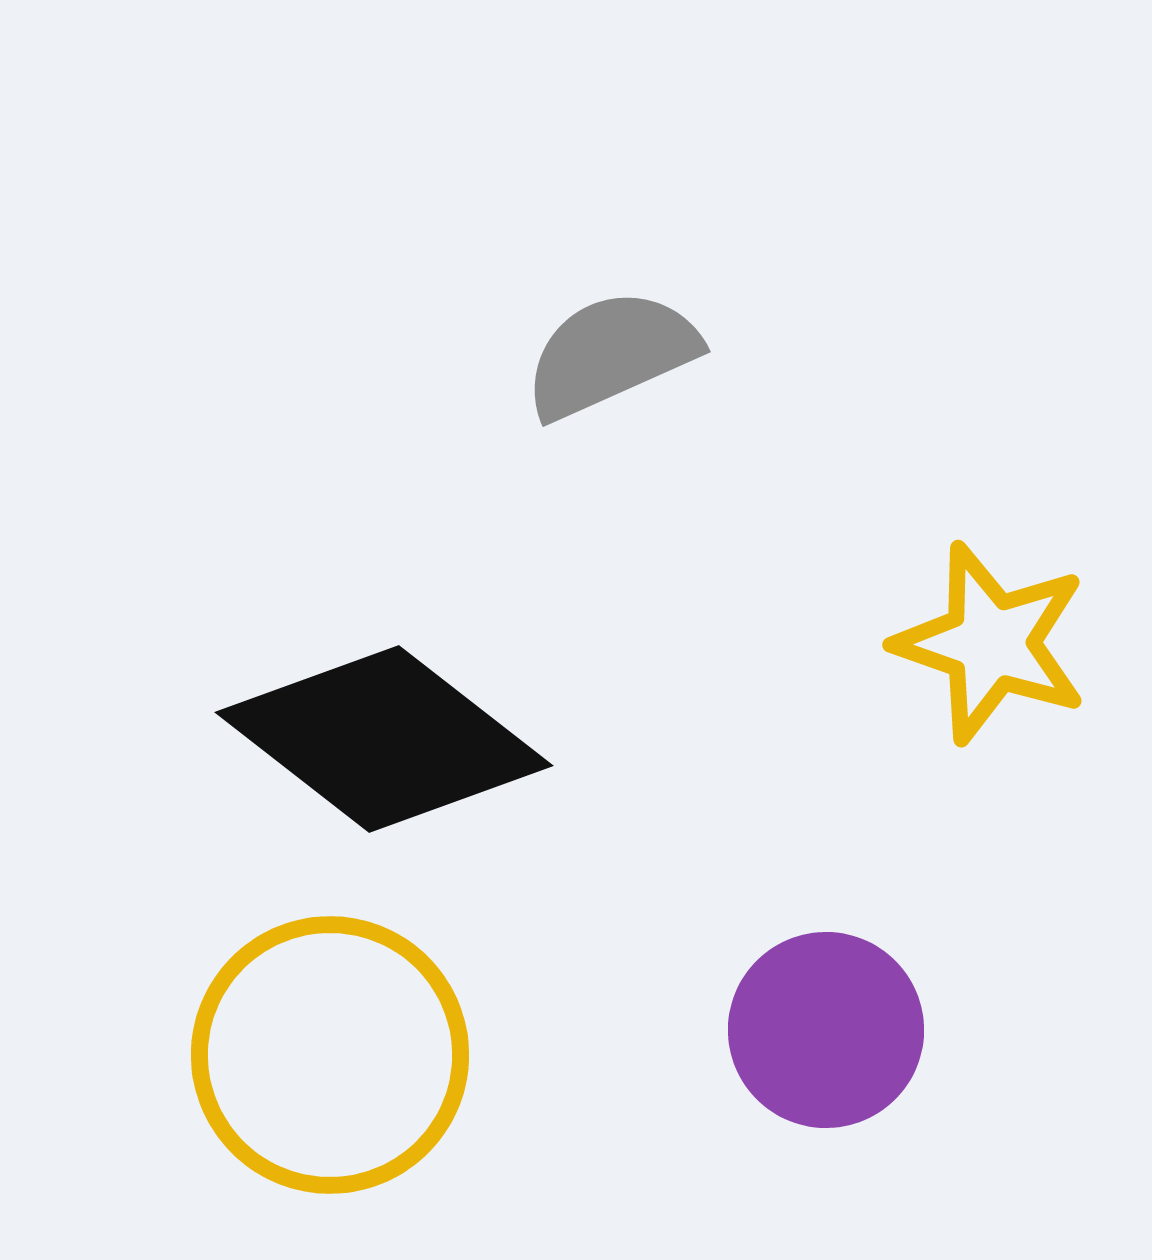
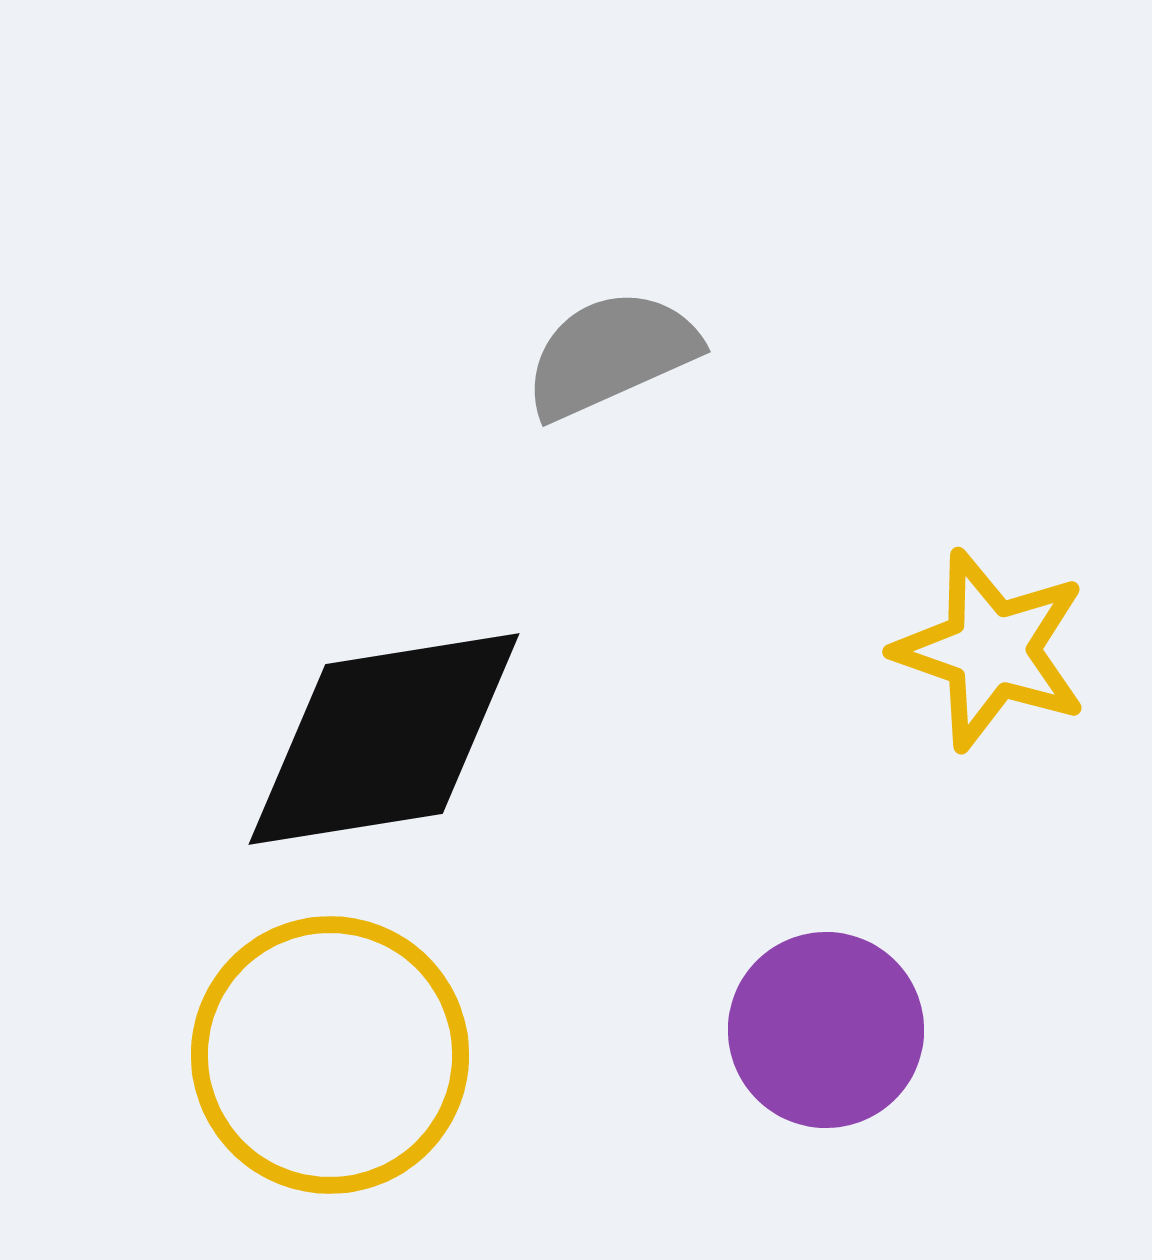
yellow star: moved 7 px down
black diamond: rotated 47 degrees counterclockwise
